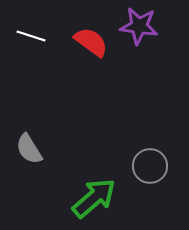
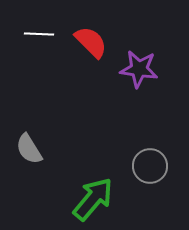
purple star: moved 43 px down
white line: moved 8 px right, 2 px up; rotated 16 degrees counterclockwise
red semicircle: rotated 9 degrees clockwise
green arrow: moved 1 px left, 1 px down; rotated 9 degrees counterclockwise
